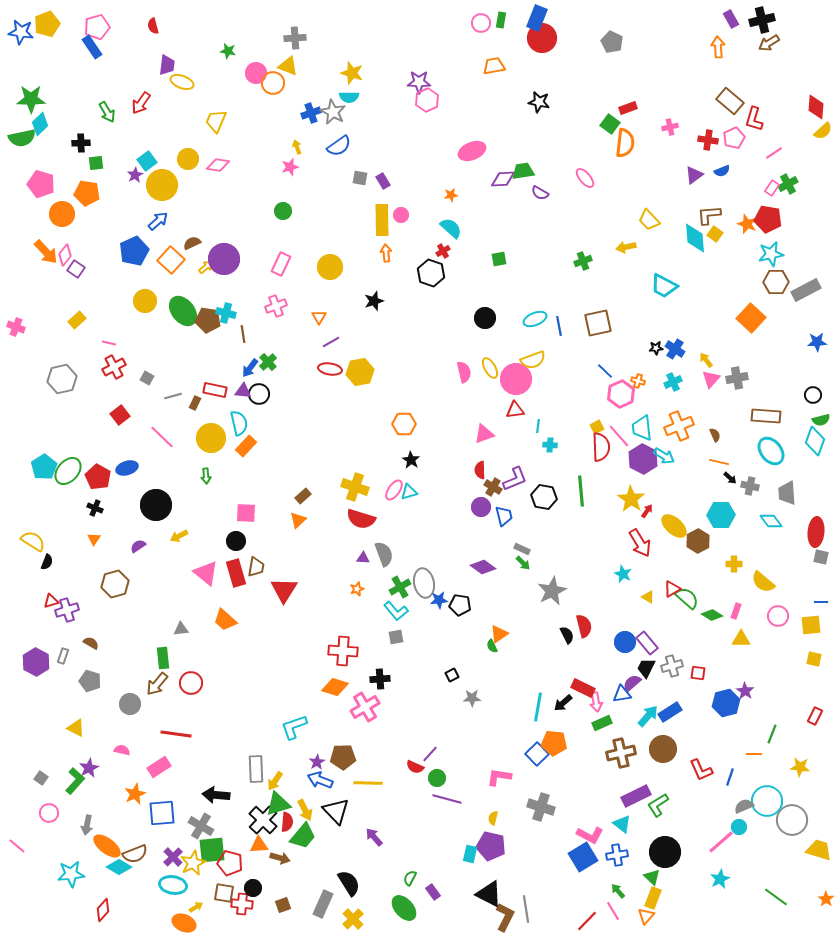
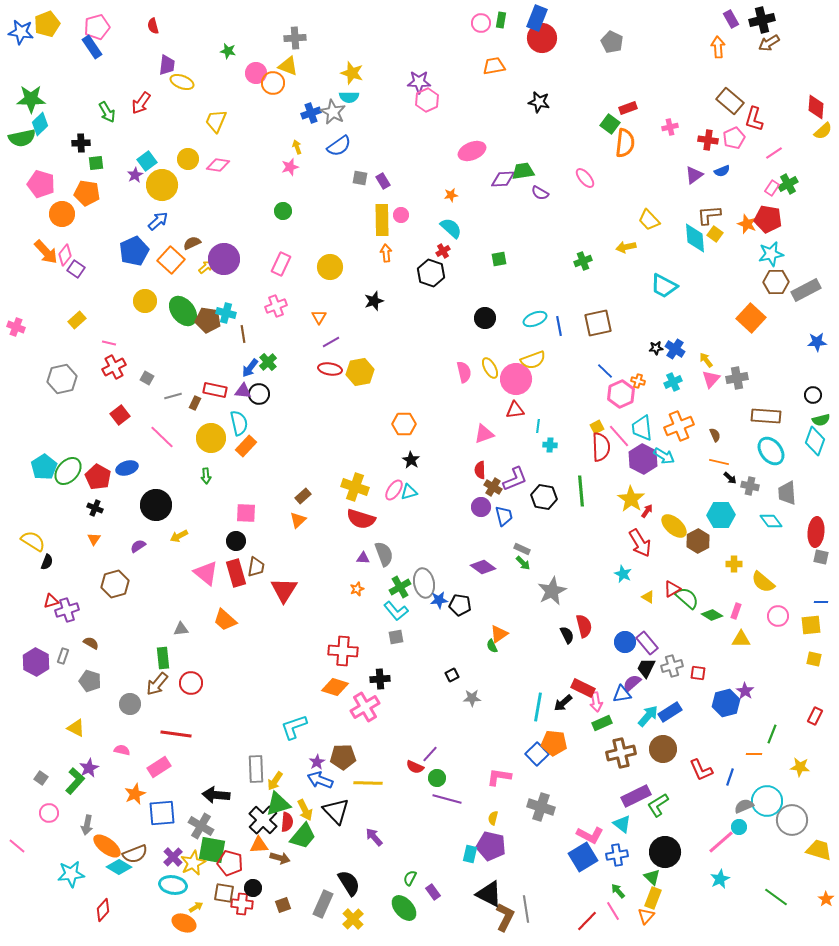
green square at (212, 850): rotated 16 degrees clockwise
